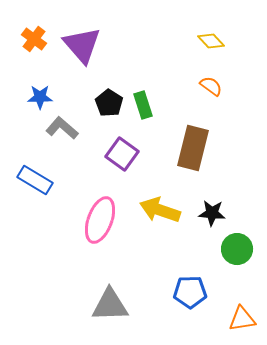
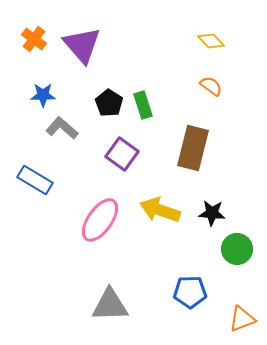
blue star: moved 3 px right, 2 px up
pink ellipse: rotated 15 degrees clockwise
orange triangle: rotated 12 degrees counterclockwise
